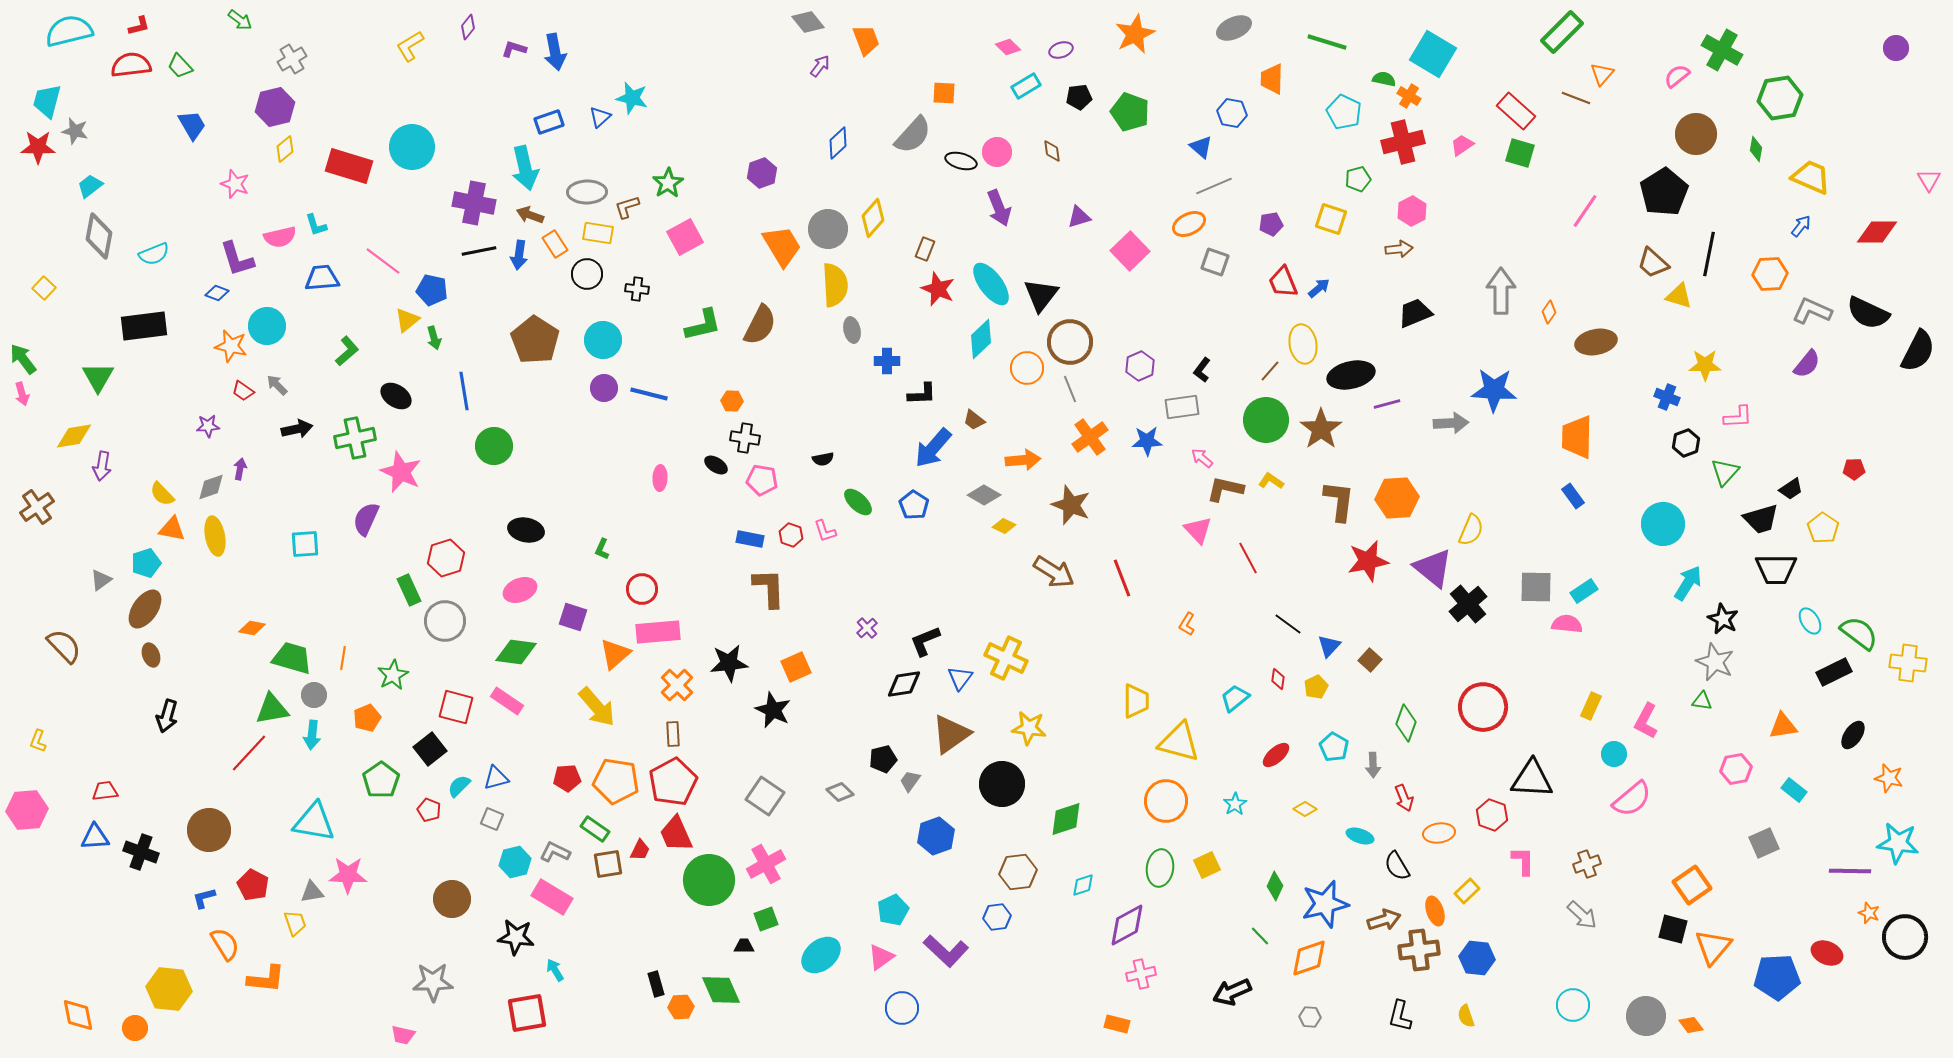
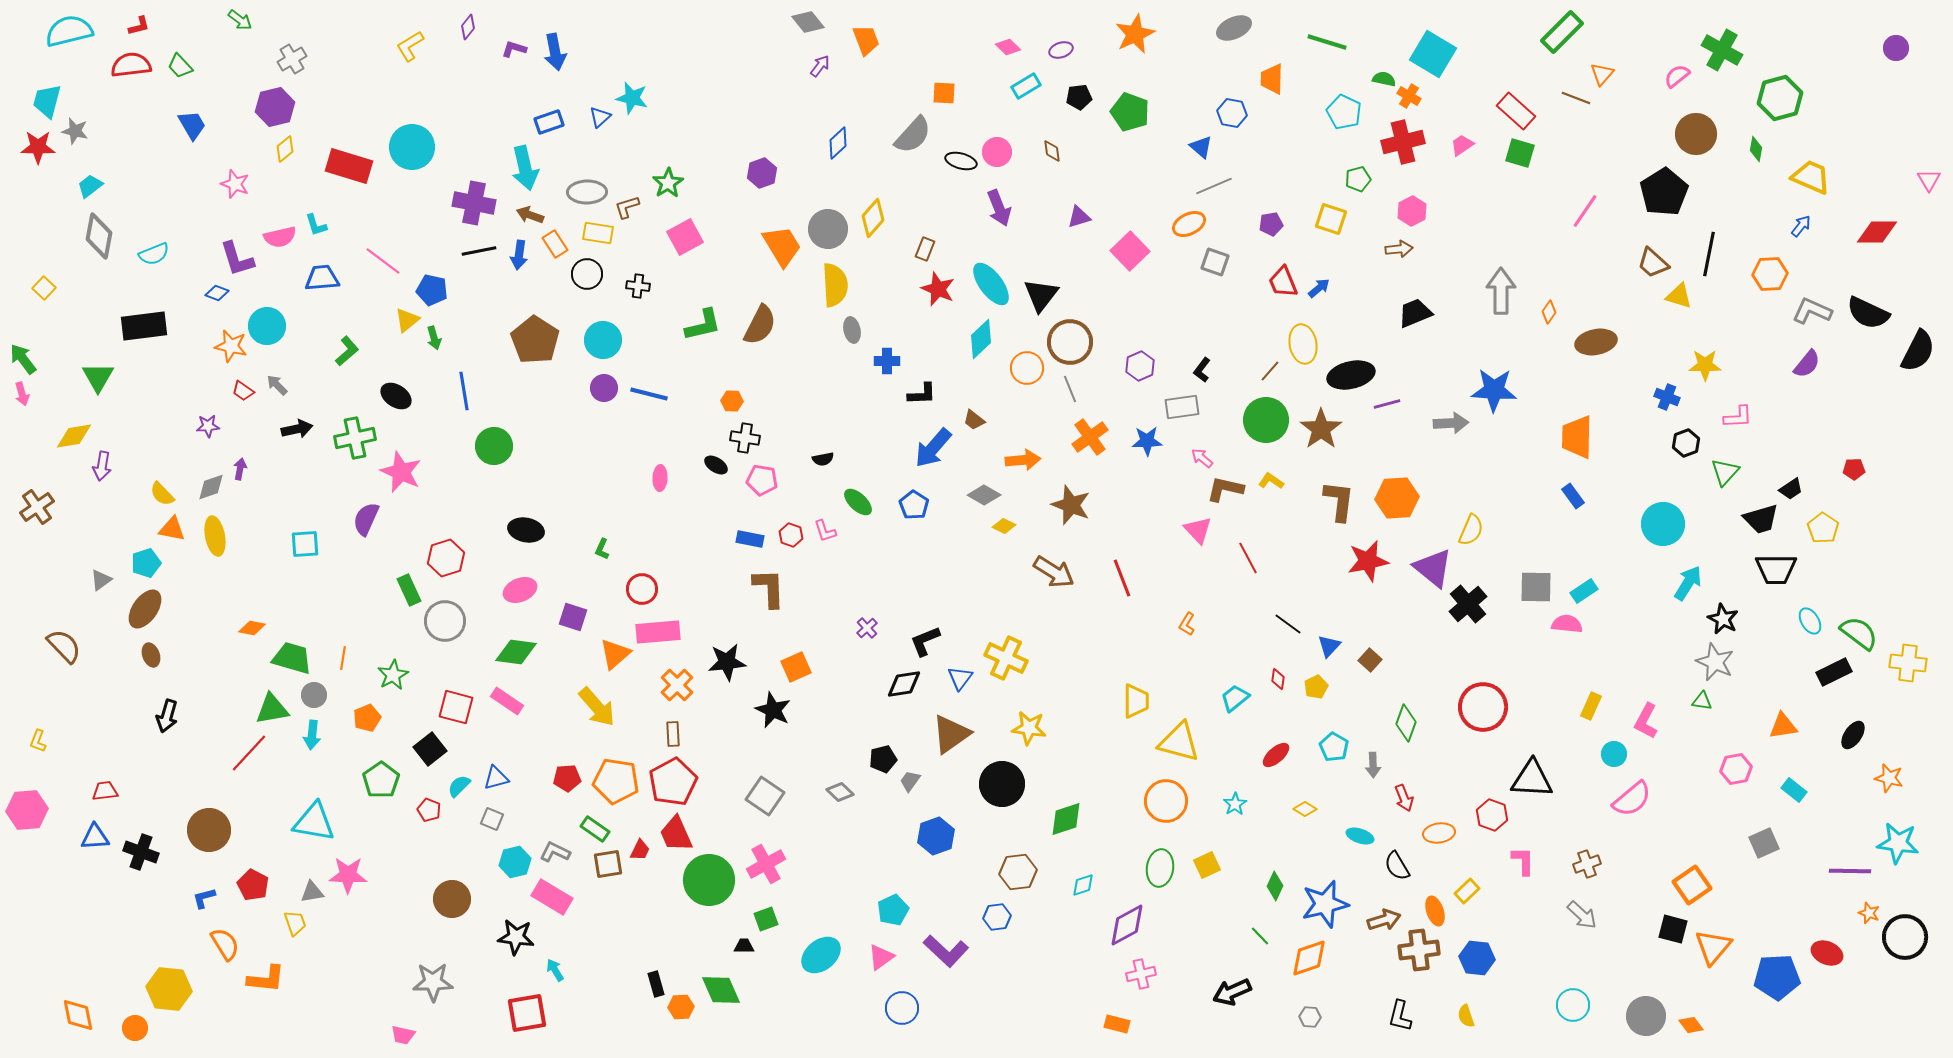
green hexagon at (1780, 98): rotated 6 degrees counterclockwise
black cross at (637, 289): moved 1 px right, 3 px up
black star at (729, 663): moved 2 px left, 1 px up
